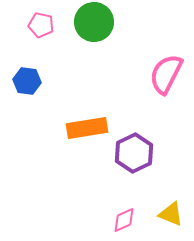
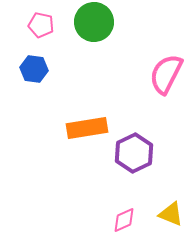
blue hexagon: moved 7 px right, 12 px up
